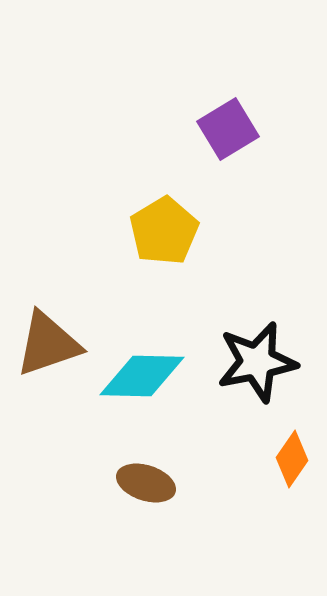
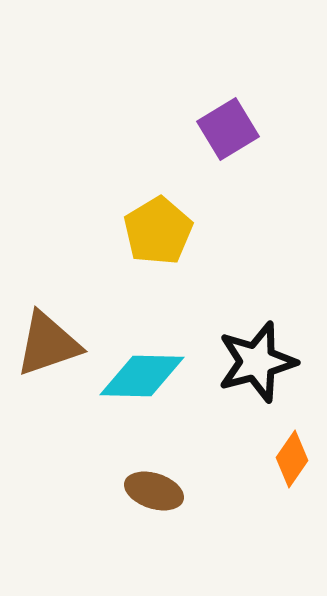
yellow pentagon: moved 6 px left
black star: rotated 4 degrees counterclockwise
brown ellipse: moved 8 px right, 8 px down
